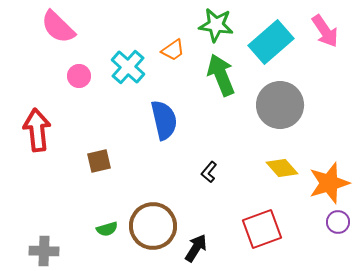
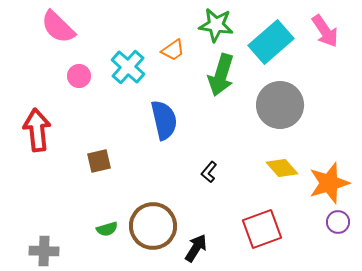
green arrow: rotated 141 degrees counterclockwise
